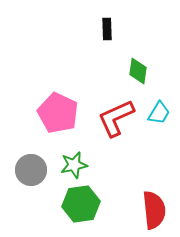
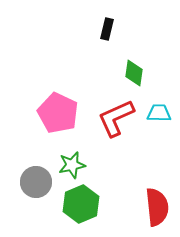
black rectangle: rotated 15 degrees clockwise
green diamond: moved 4 px left, 2 px down
cyan trapezoid: rotated 120 degrees counterclockwise
green star: moved 2 px left
gray circle: moved 5 px right, 12 px down
green hexagon: rotated 15 degrees counterclockwise
red semicircle: moved 3 px right, 3 px up
